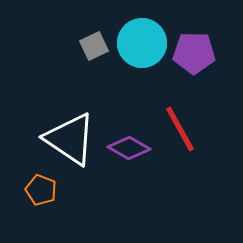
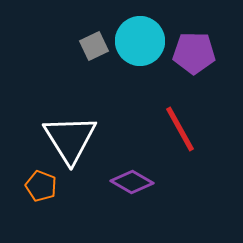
cyan circle: moved 2 px left, 2 px up
white triangle: rotated 24 degrees clockwise
purple diamond: moved 3 px right, 34 px down
orange pentagon: moved 4 px up
